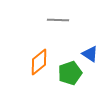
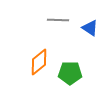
blue triangle: moved 26 px up
green pentagon: rotated 20 degrees clockwise
